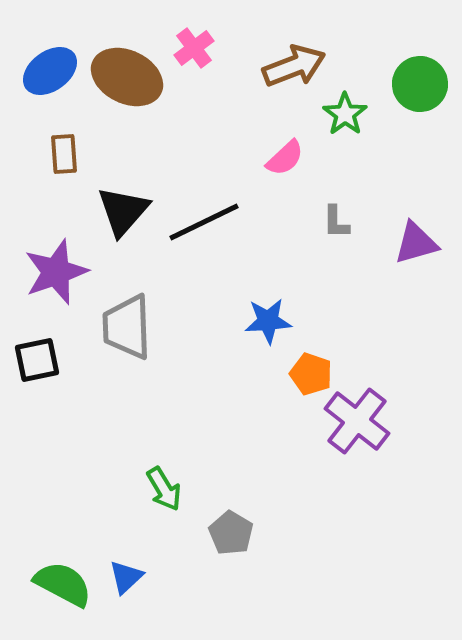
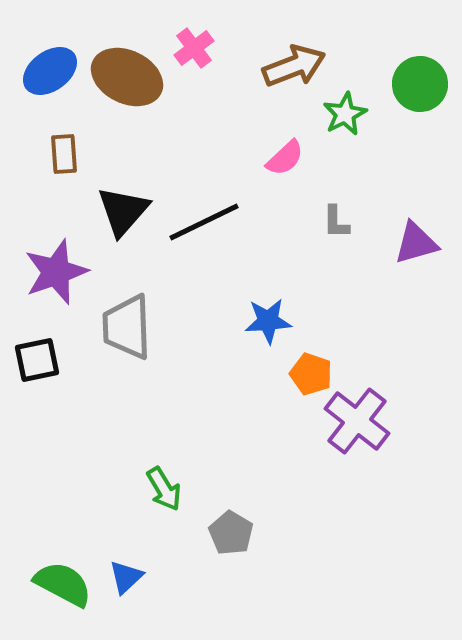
green star: rotated 9 degrees clockwise
